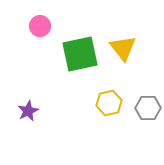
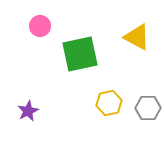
yellow triangle: moved 14 px right, 11 px up; rotated 24 degrees counterclockwise
